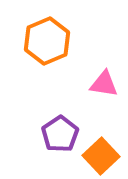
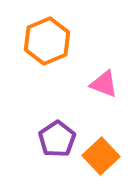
pink triangle: rotated 12 degrees clockwise
purple pentagon: moved 3 px left, 5 px down
